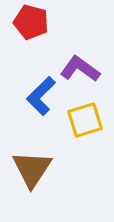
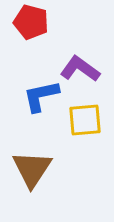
blue L-shape: rotated 33 degrees clockwise
yellow square: rotated 12 degrees clockwise
